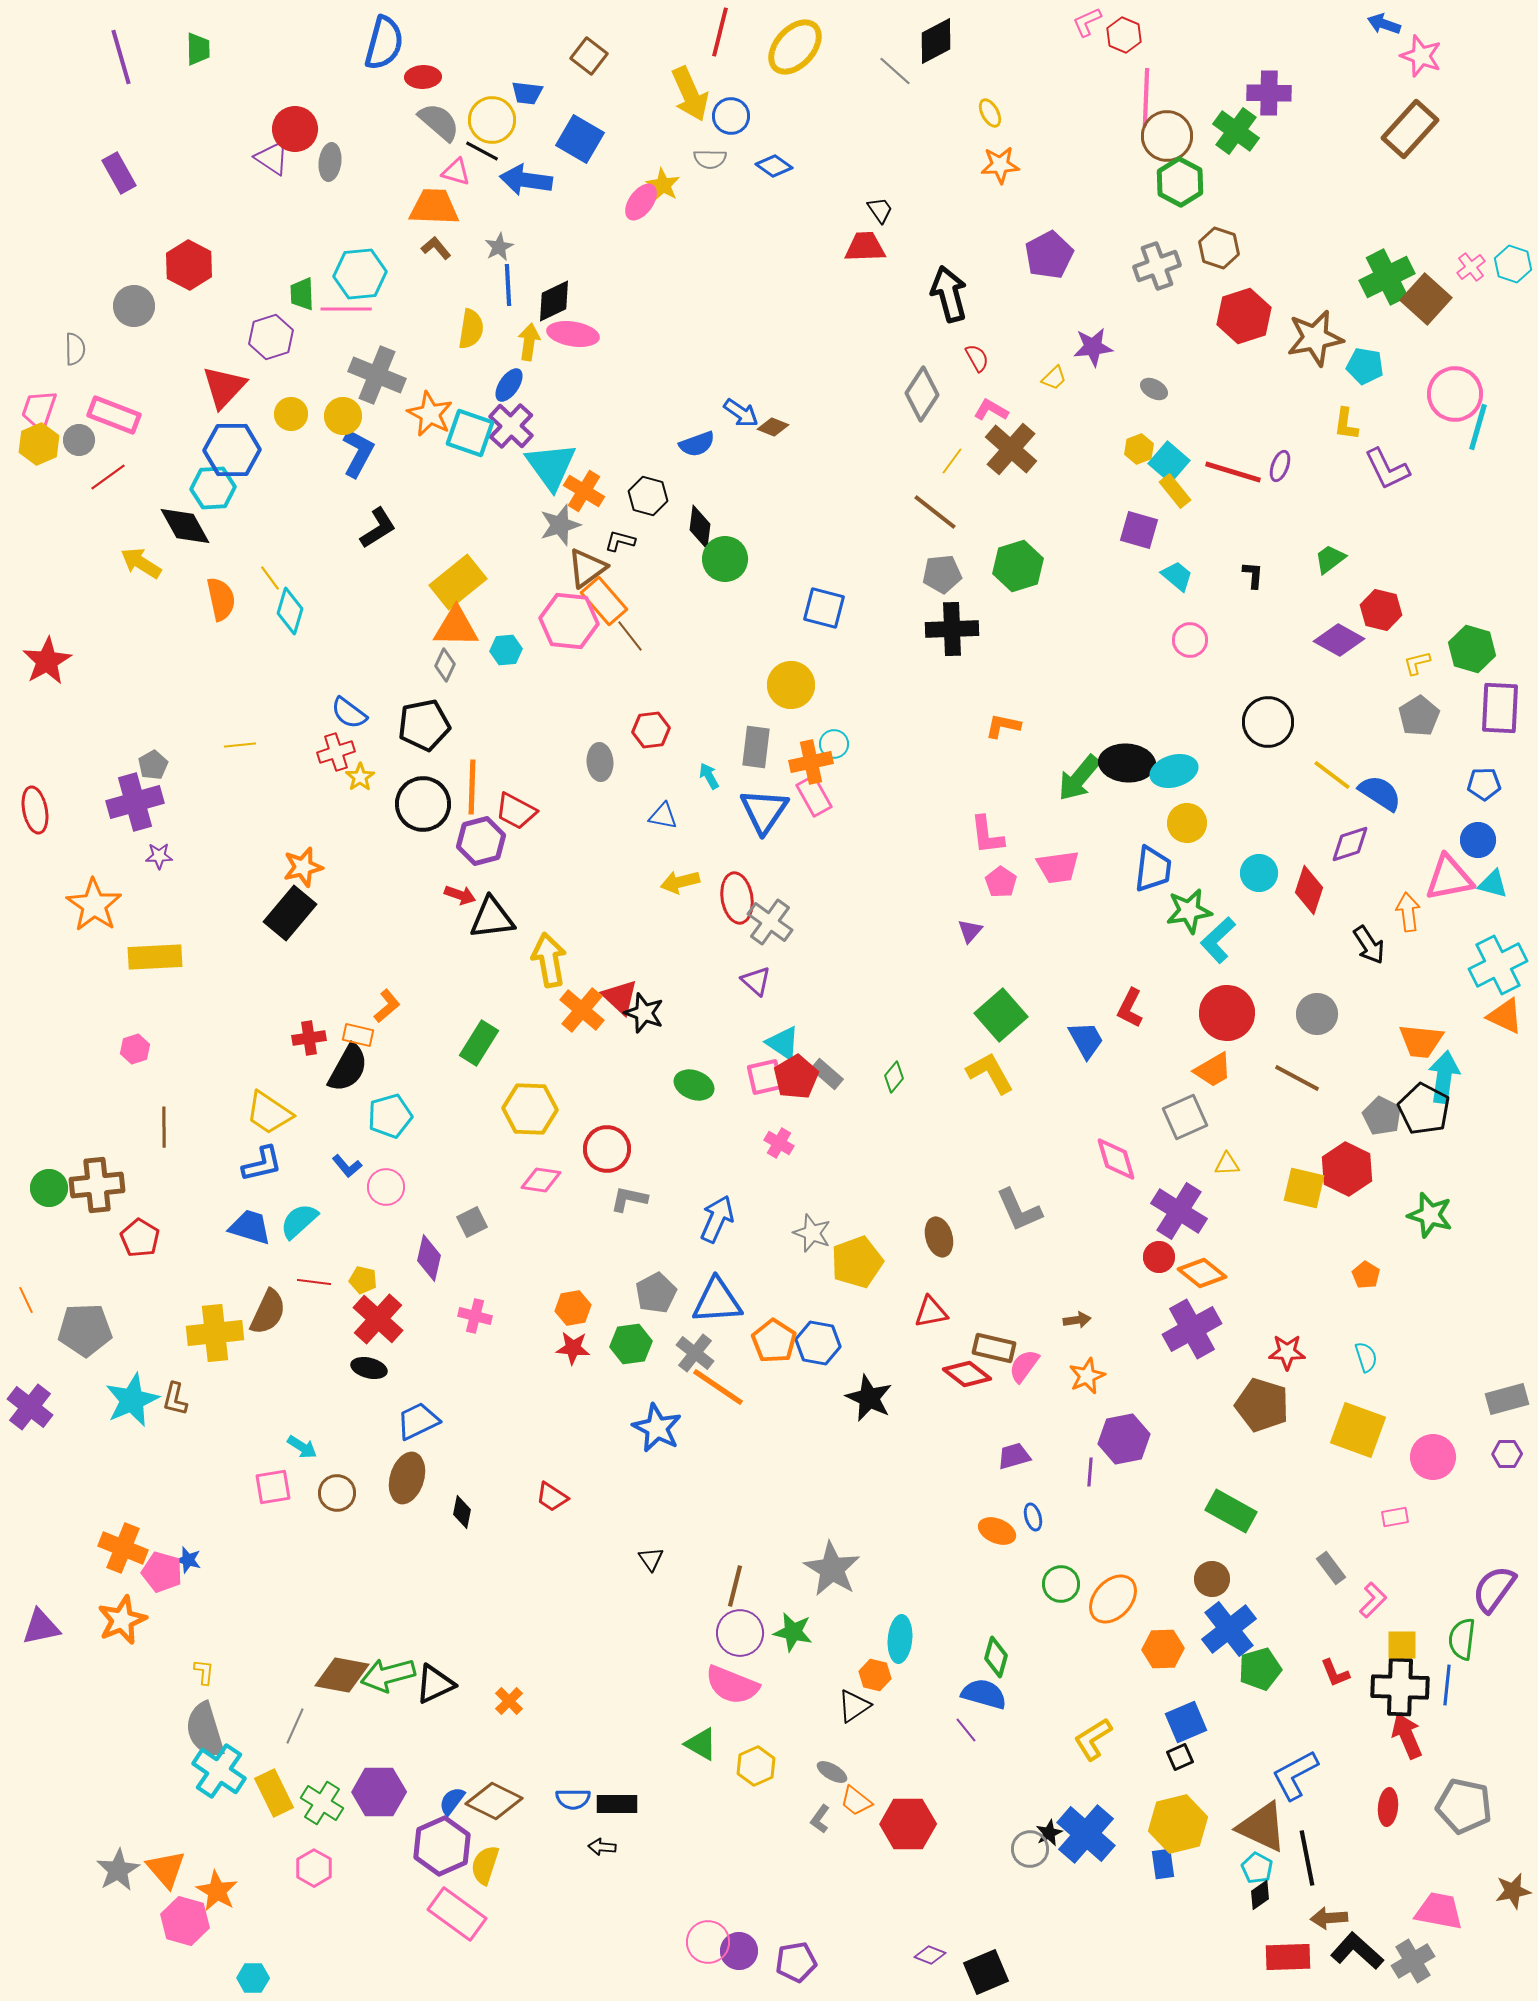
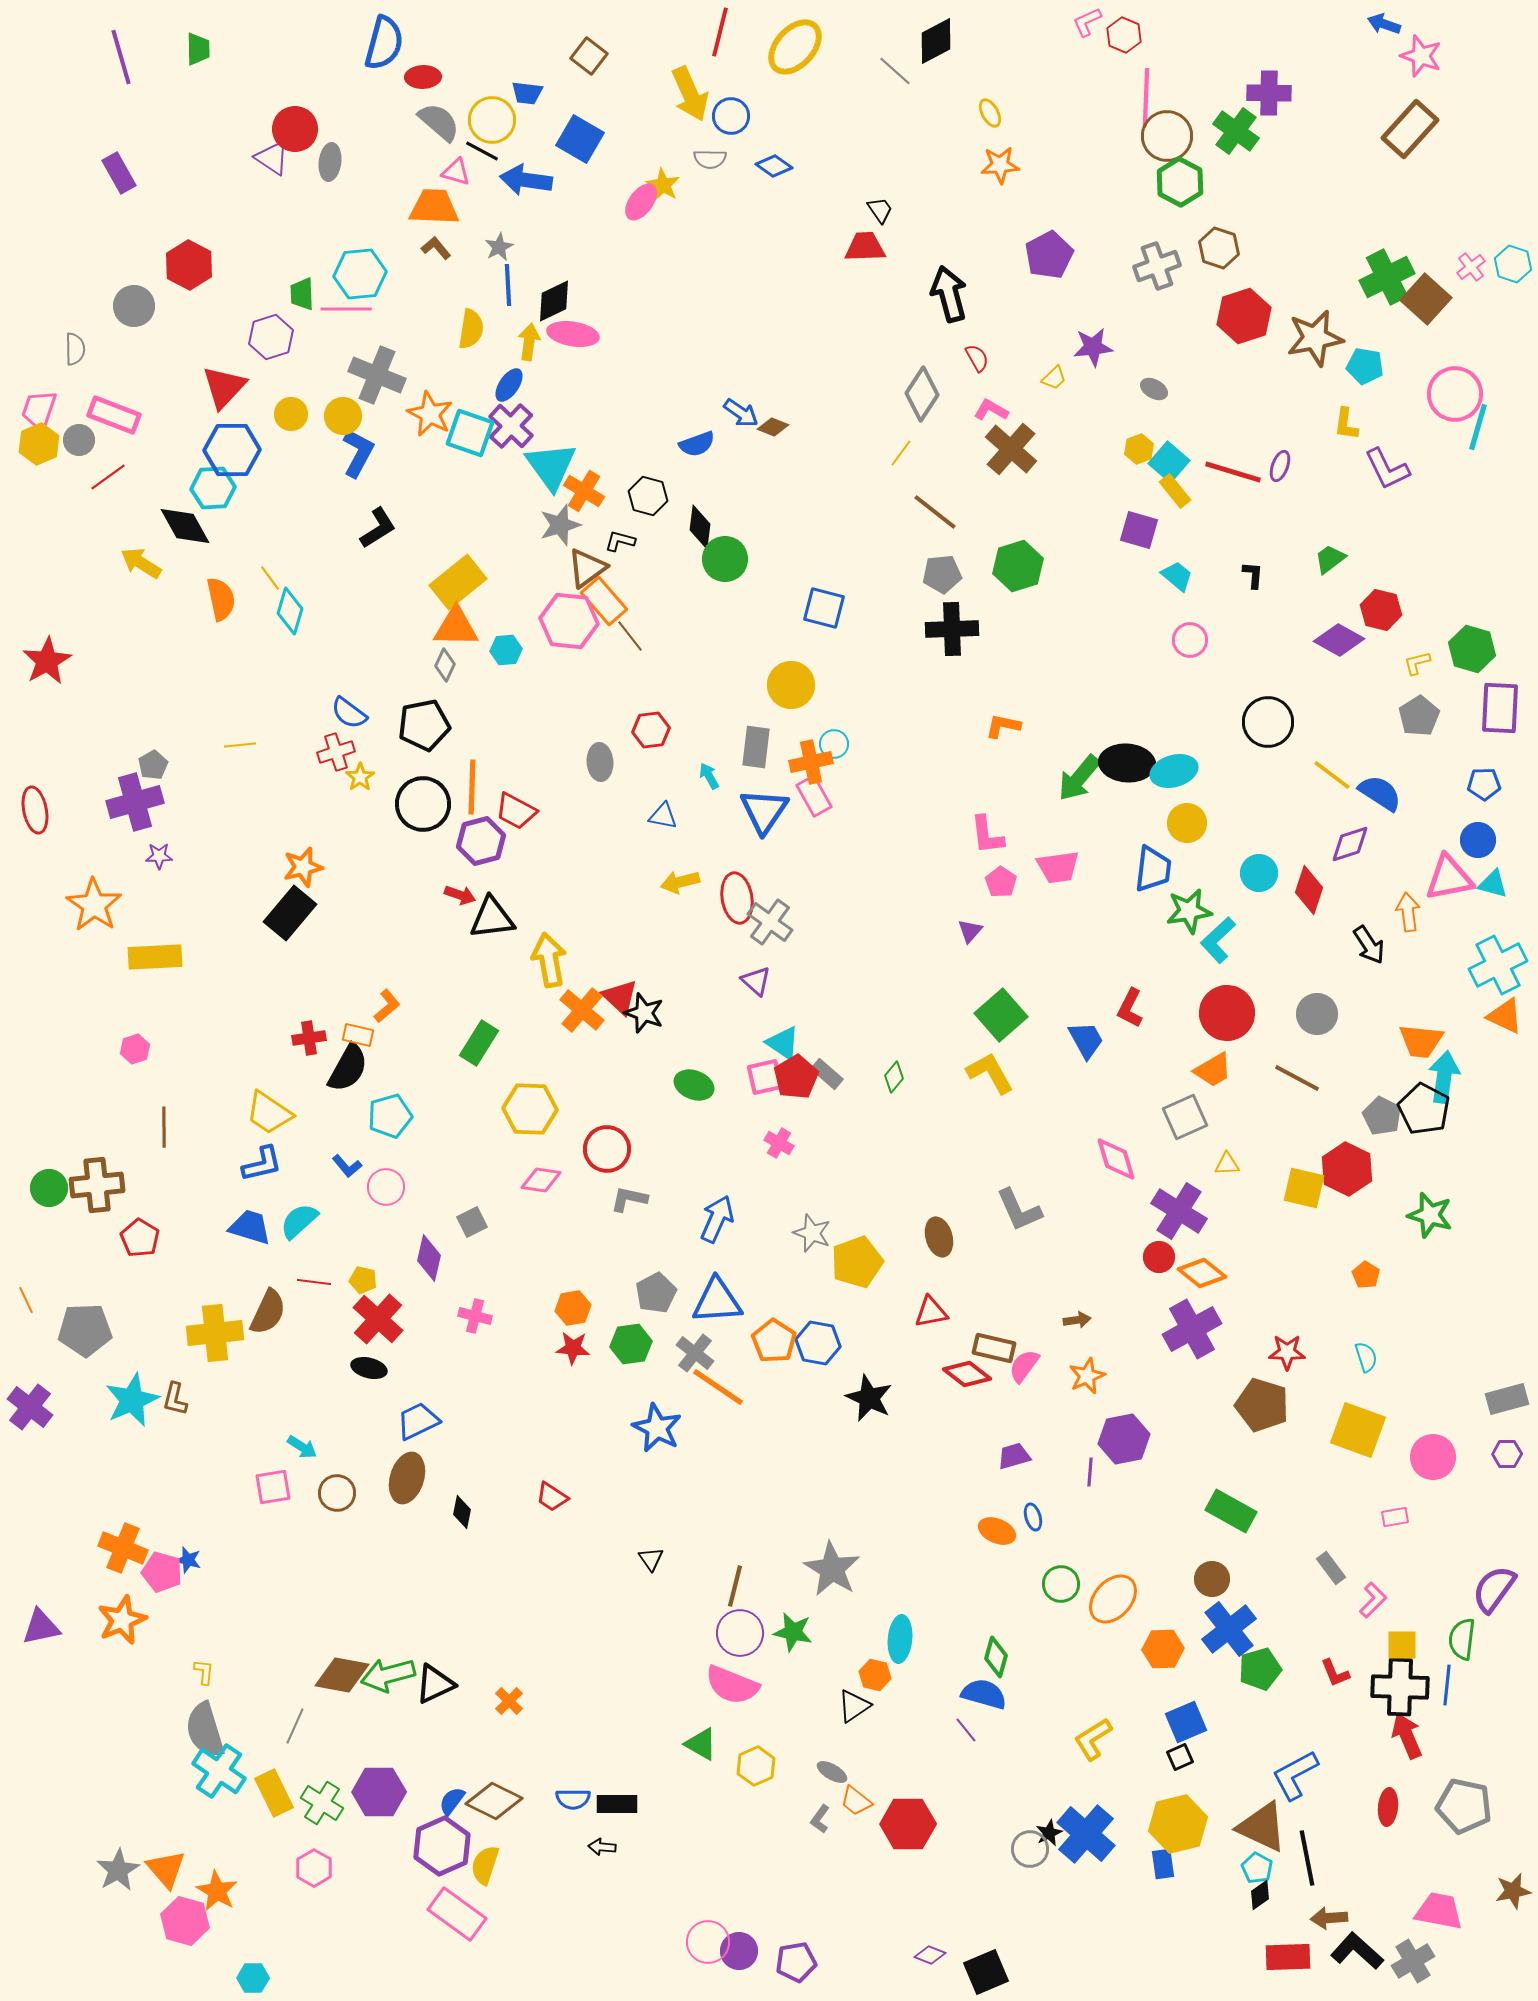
yellow line at (952, 461): moved 51 px left, 8 px up
